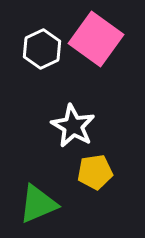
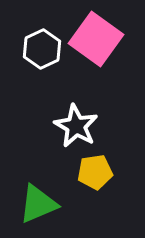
white star: moved 3 px right
